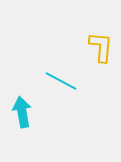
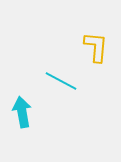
yellow L-shape: moved 5 px left
